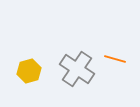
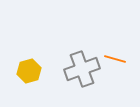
gray cross: moved 5 px right; rotated 36 degrees clockwise
